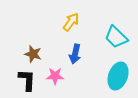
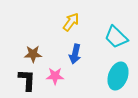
brown star: rotated 18 degrees counterclockwise
